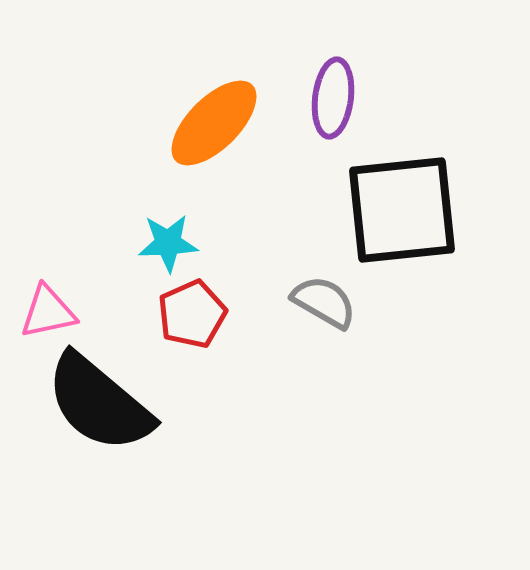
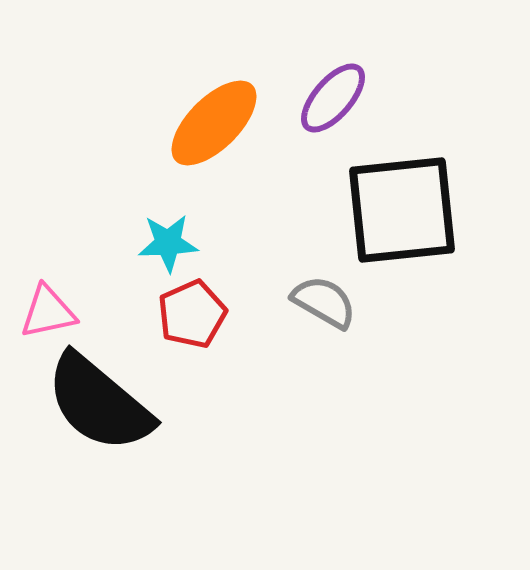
purple ellipse: rotated 34 degrees clockwise
